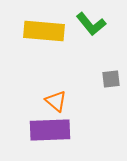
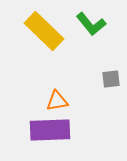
yellow rectangle: rotated 39 degrees clockwise
orange triangle: moved 1 px right; rotated 50 degrees counterclockwise
